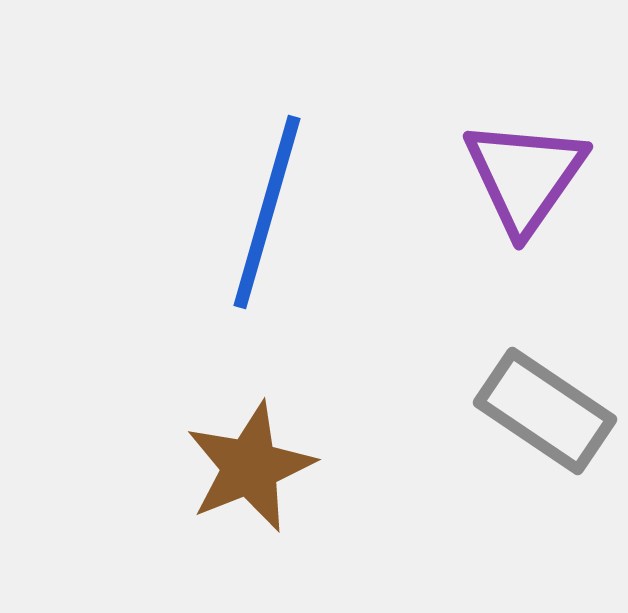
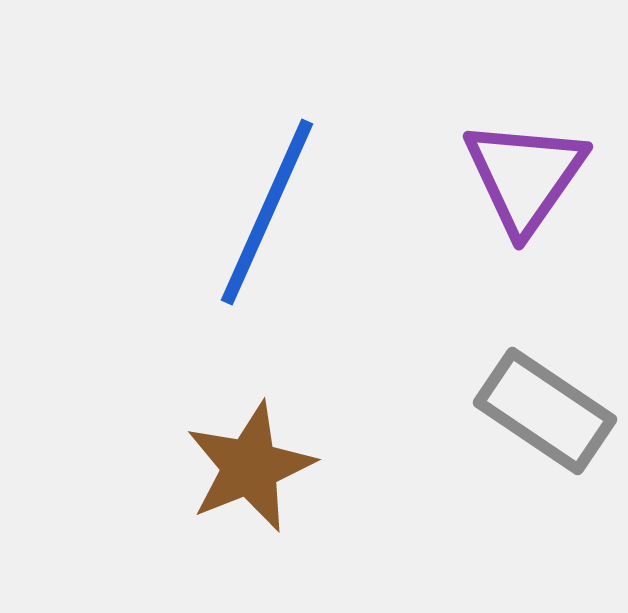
blue line: rotated 8 degrees clockwise
